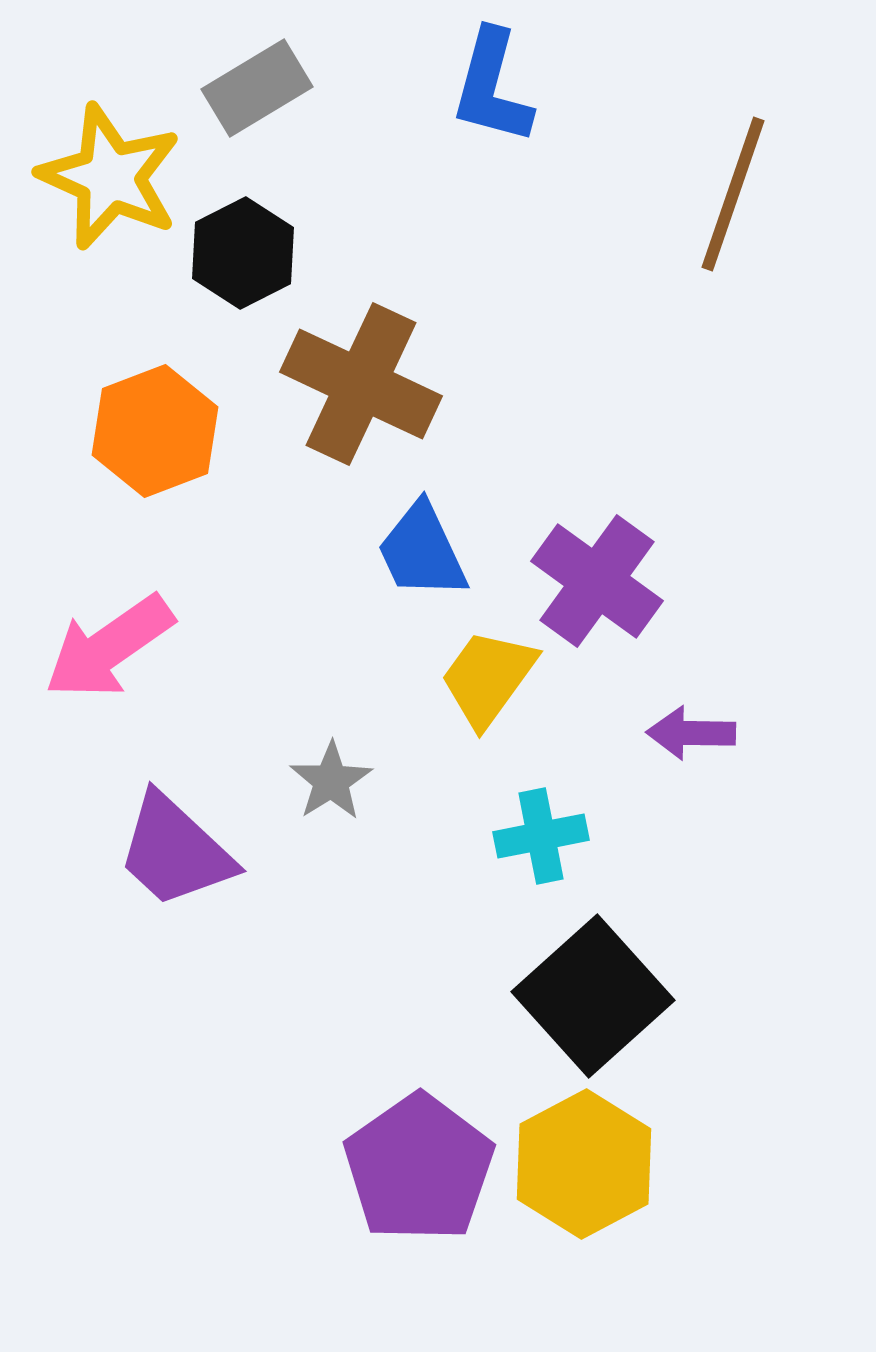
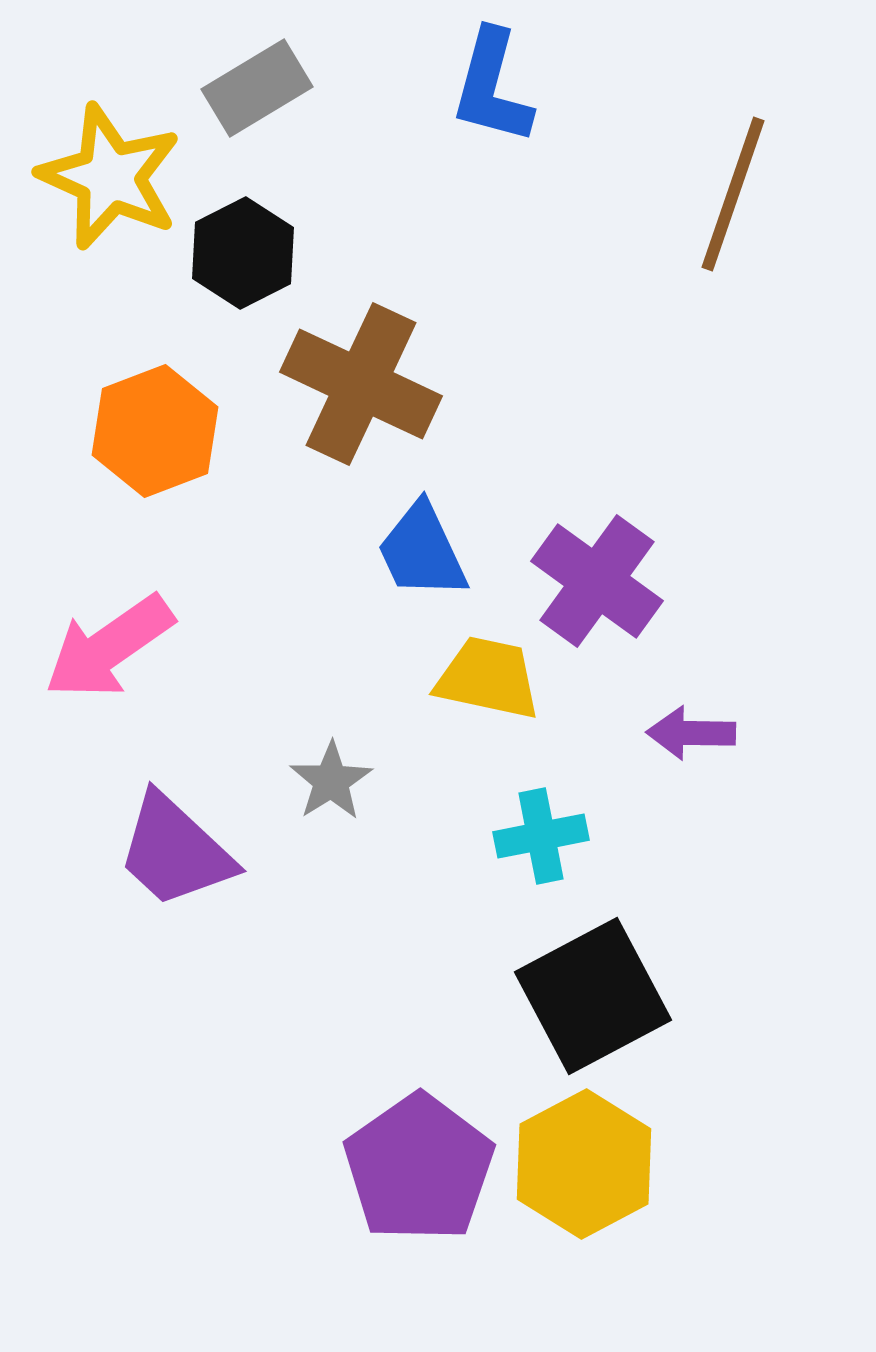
yellow trapezoid: rotated 66 degrees clockwise
black square: rotated 14 degrees clockwise
